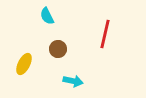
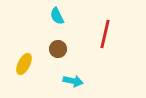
cyan semicircle: moved 10 px right
